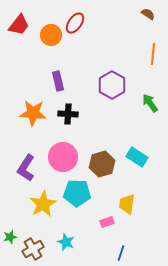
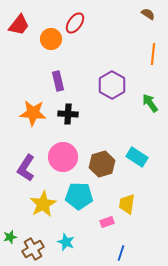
orange circle: moved 4 px down
cyan pentagon: moved 2 px right, 3 px down
